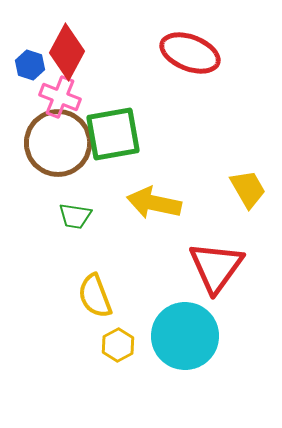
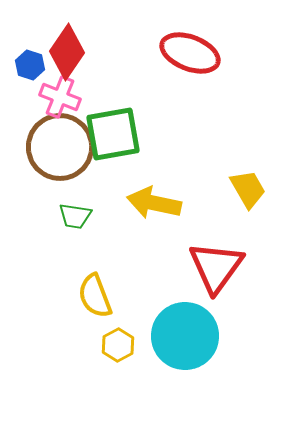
red diamond: rotated 6 degrees clockwise
brown circle: moved 2 px right, 4 px down
